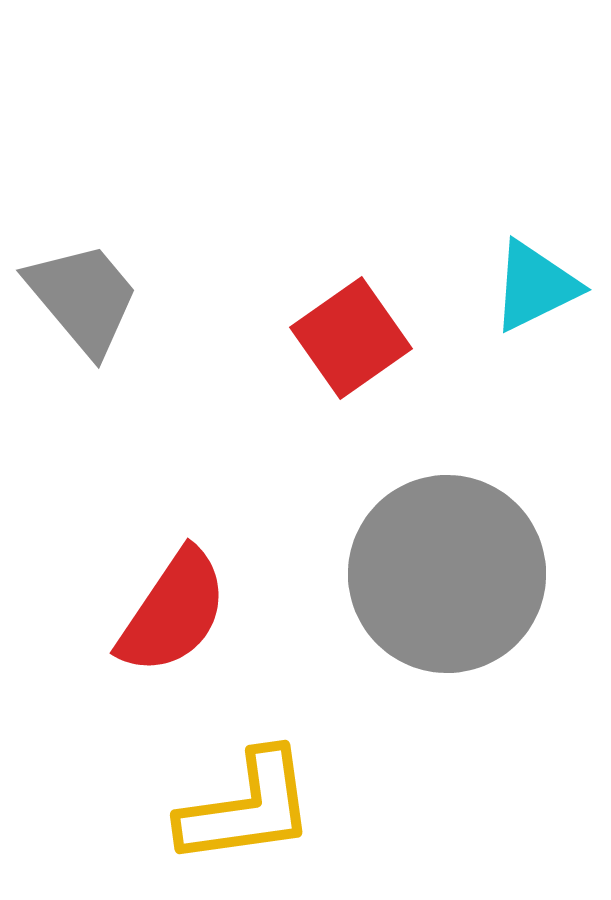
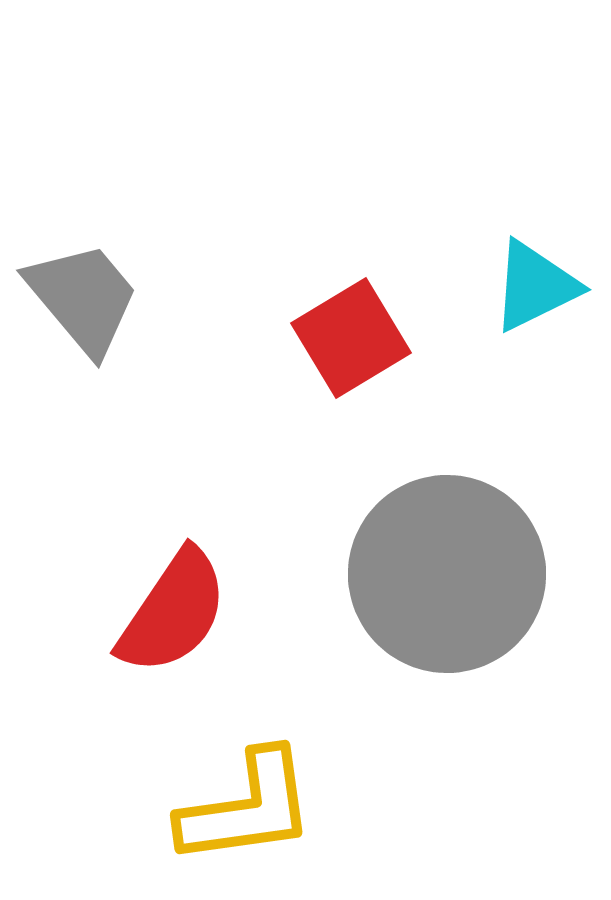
red square: rotated 4 degrees clockwise
